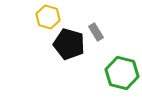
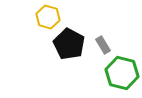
gray rectangle: moved 7 px right, 13 px down
black pentagon: rotated 12 degrees clockwise
